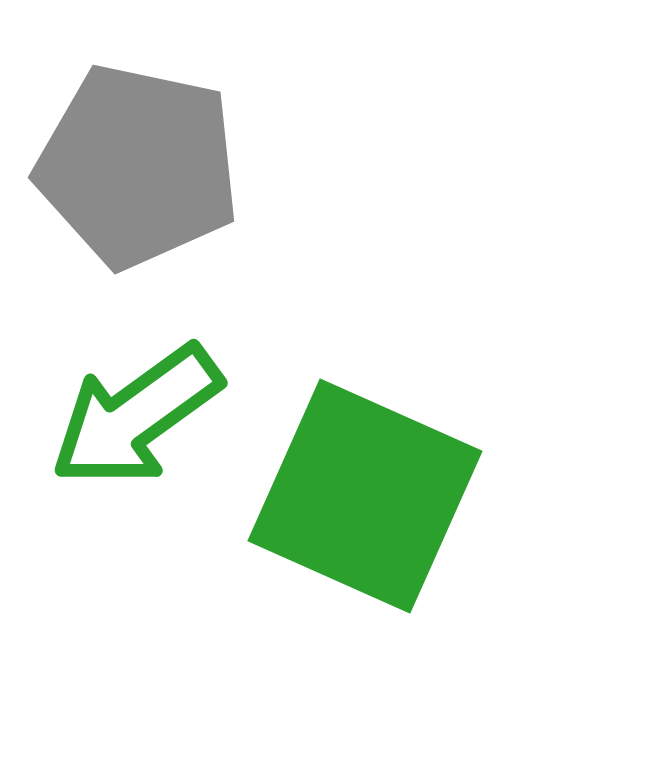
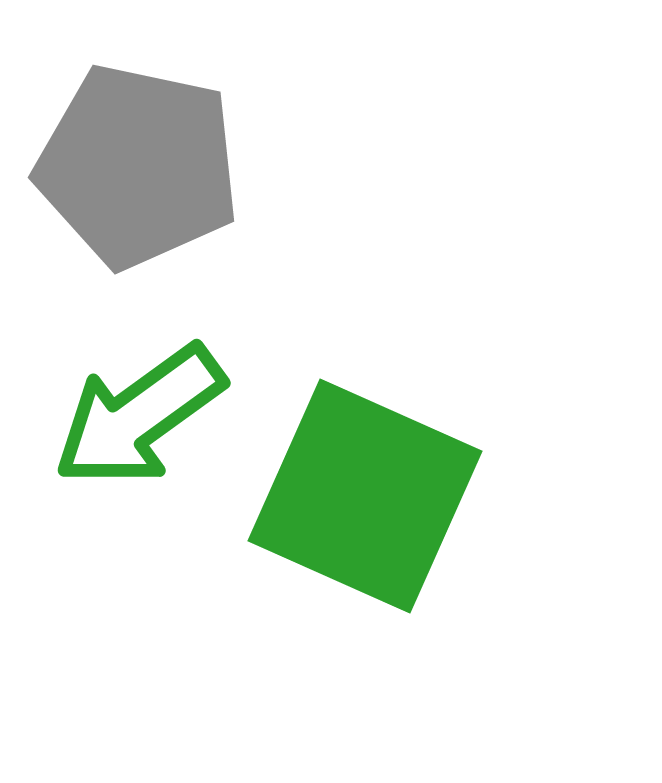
green arrow: moved 3 px right
